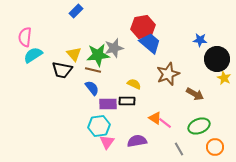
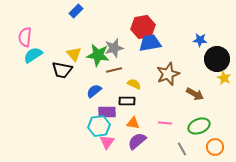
blue trapezoid: rotated 50 degrees counterclockwise
green star: rotated 15 degrees clockwise
brown line: moved 21 px right; rotated 28 degrees counterclockwise
blue semicircle: moved 2 px right, 3 px down; rotated 91 degrees counterclockwise
purple rectangle: moved 1 px left, 8 px down
orange triangle: moved 22 px left, 5 px down; rotated 24 degrees counterclockwise
pink line: rotated 32 degrees counterclockwise
purple semicircle: rotated 30 degrees counterclockwise
gray line: moved 3 px right
